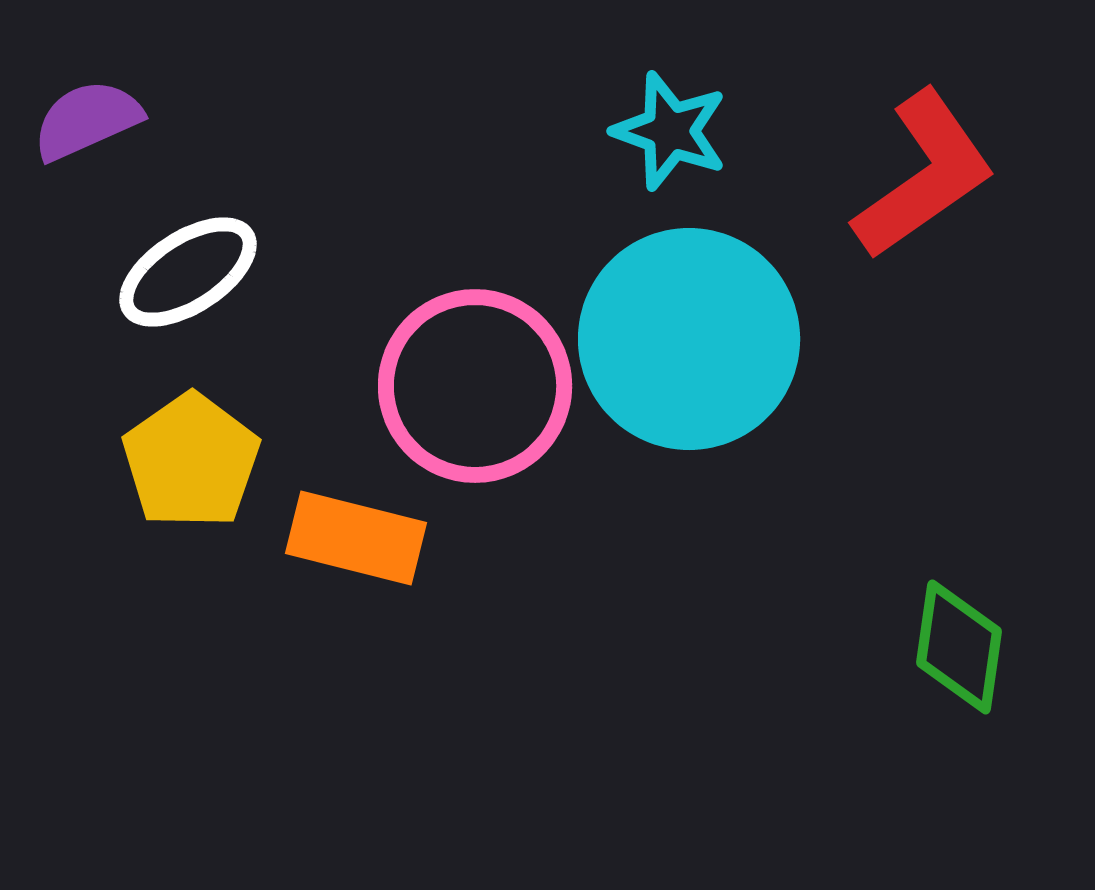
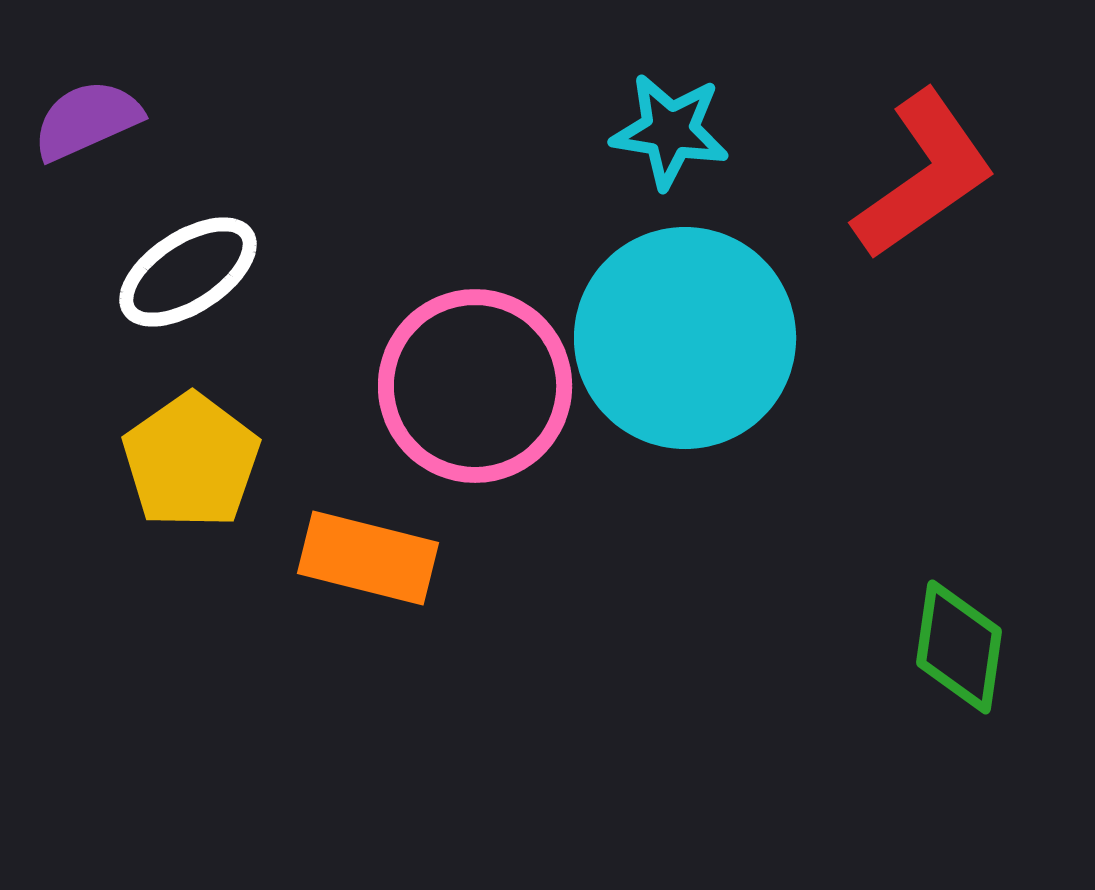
cyan star: rotated 11 degrees counterclockwise
cyan circle: moved 4 px left, 1 px up
orange rectangle: moved 12 px right, 20 px down
